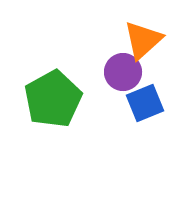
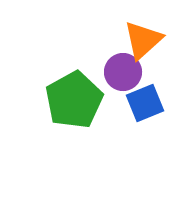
green pentagon: moved 21 px right, 1 px down
